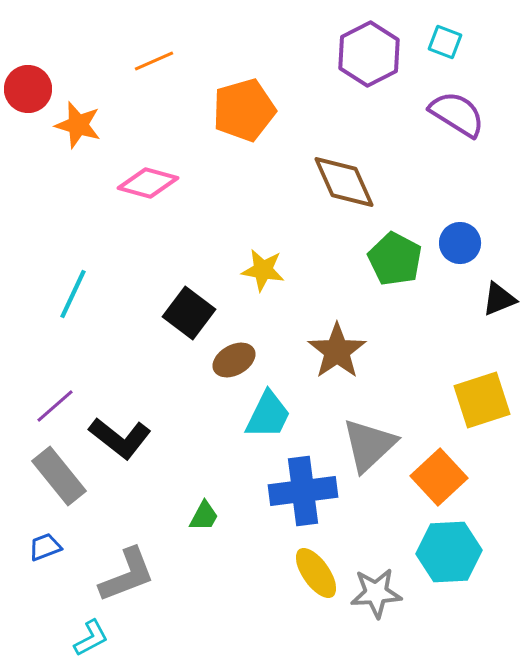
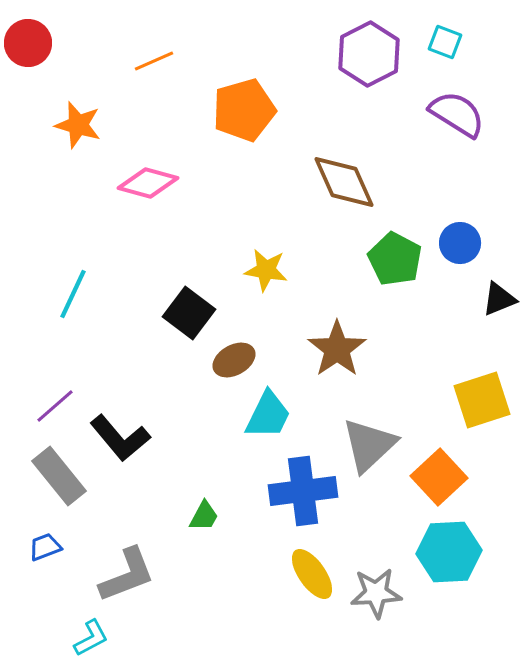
red circle: moved 46 px up
yellow star: moved 3 px right
brown star: moved 2 px up
black L-shape: rotated 12 degrees clockwise
yellow ellipse: moved 4 px left, 1 px down
